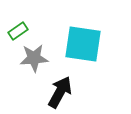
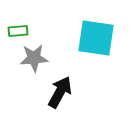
green rectangle: rotated 30 degrees clockwise
cyan square: moved 13 px right, 6 px up
